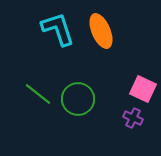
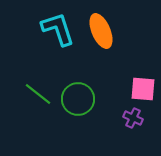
pink square: rotated 20 degrees counterclockwise
